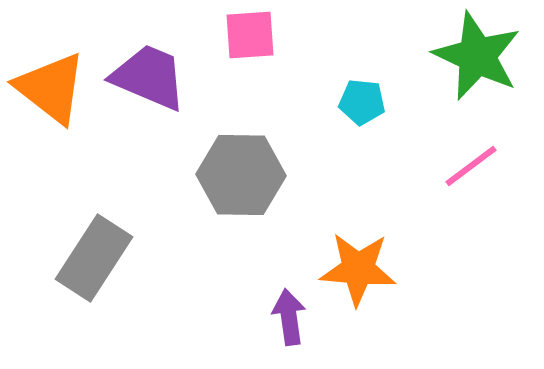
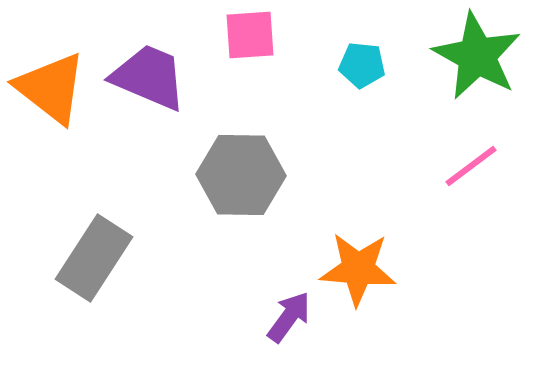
green star: rotated 4 degrees clockwise
cyan pentagon: moved 37 px up
purple arrow: rotated 44 degrees clockwise
